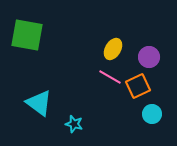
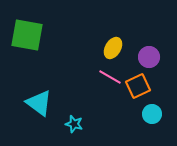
yellow ellipse: moved 1 px up
